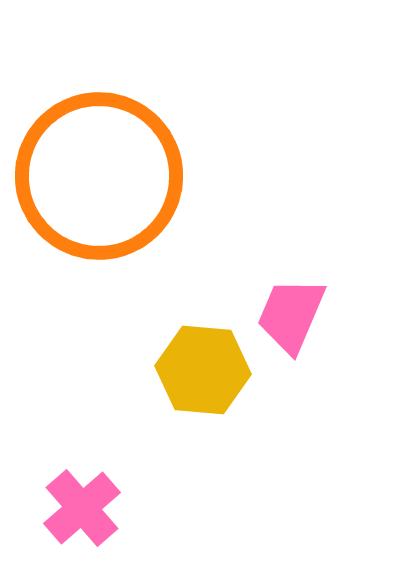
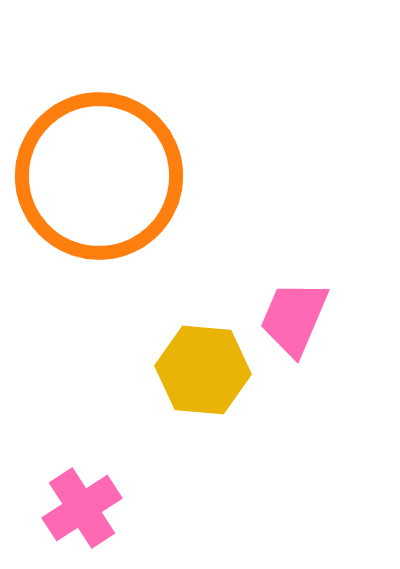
pink trapezoid: moved 3 px right, 3 px down
pink cross: rotated 8 degrees clockwise
